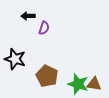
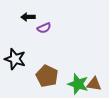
black arrow: moved 1 px down
purple semicircle: rotated 48 degrees clockwise
